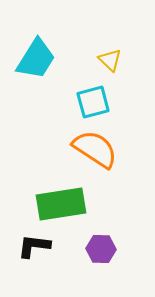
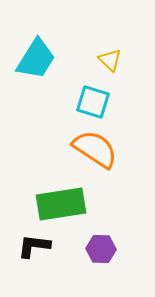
cyan square: rotated 32 degrees clockwise
